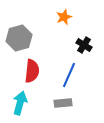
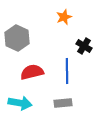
gray hexagon: moved 2 px left; rotated 20 degrees counterclockwise
black cross: moved 1 px down
red semicircle: moved 1 px down; rotated 110 degrees counterclockwise
blue line: moved 2 px left, 4 px up; rotated 25 degrees counterclockwise
cyan arrow: rotated 85 degrees clockwise
